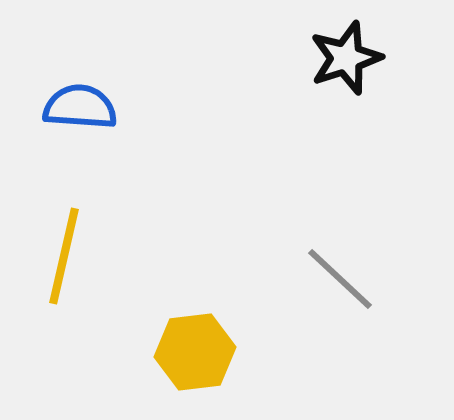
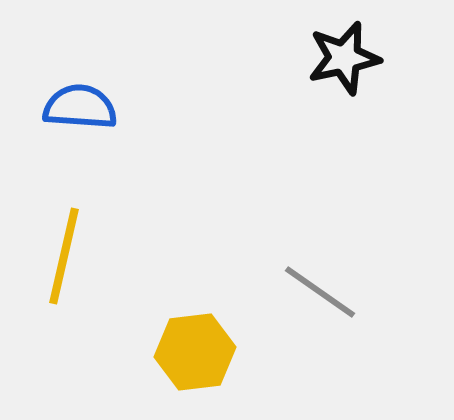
black star: moved 2 px left; rotated 6 degrees clockwise
gray line: moved 20 px left, 13 px down; rotated 8 degrees counterclockwise
